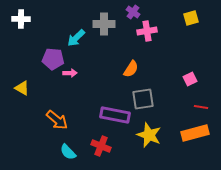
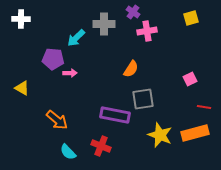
red line: moved 3 px right
yellow star: moved 11 px right
